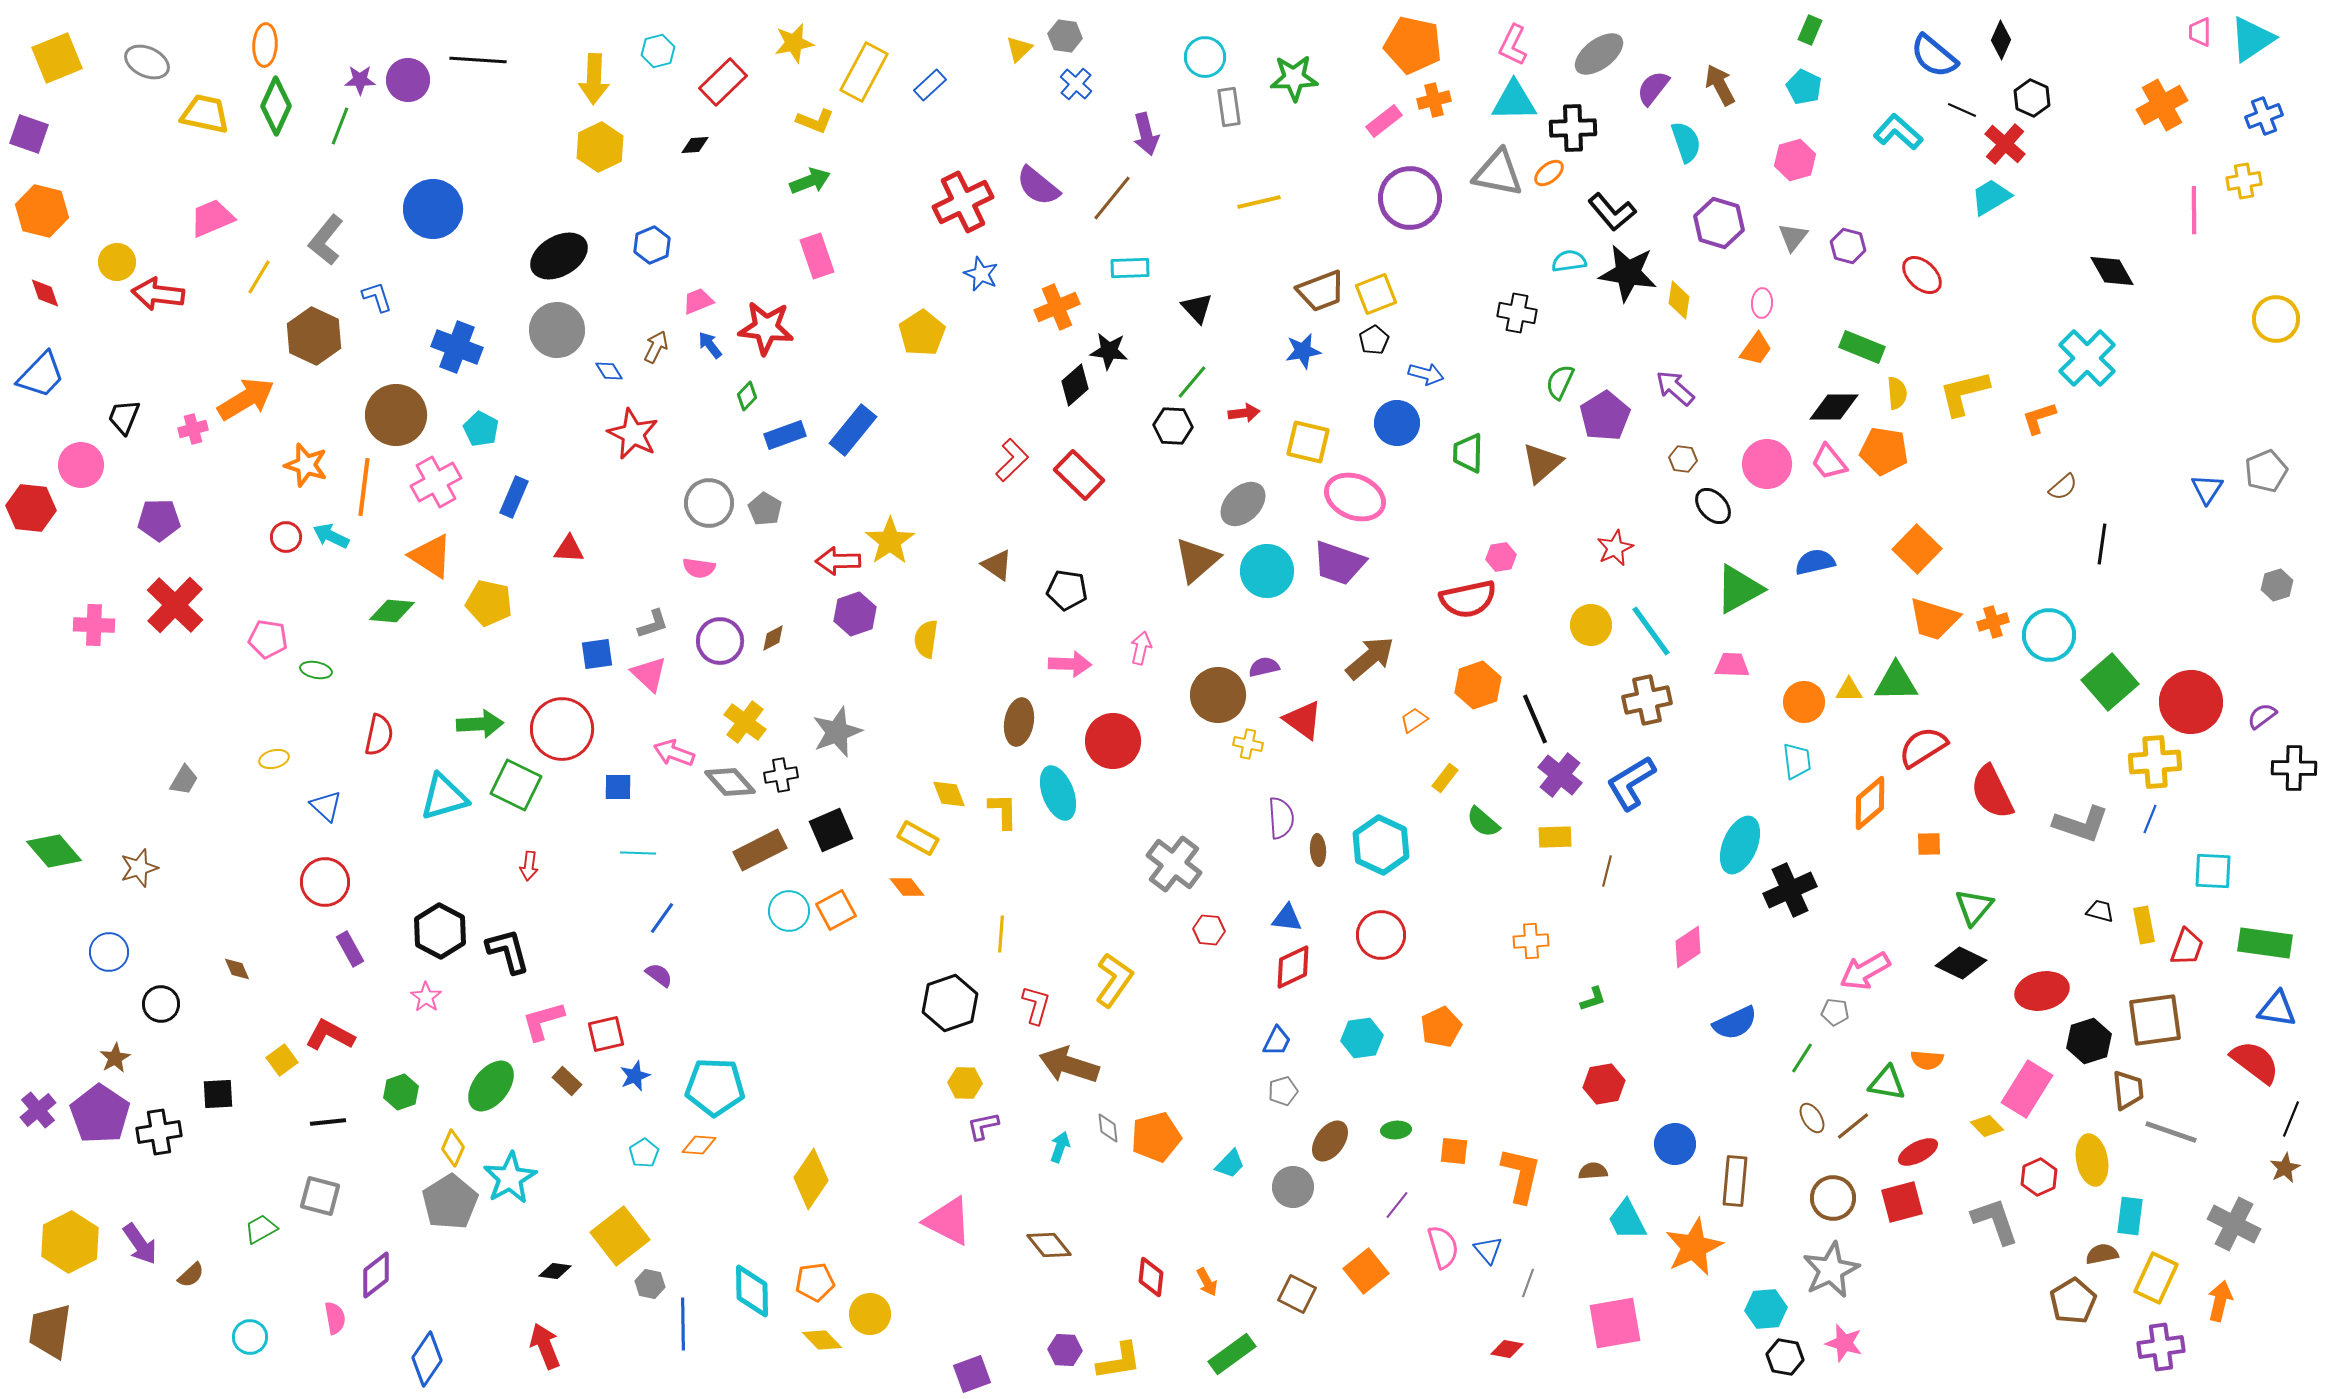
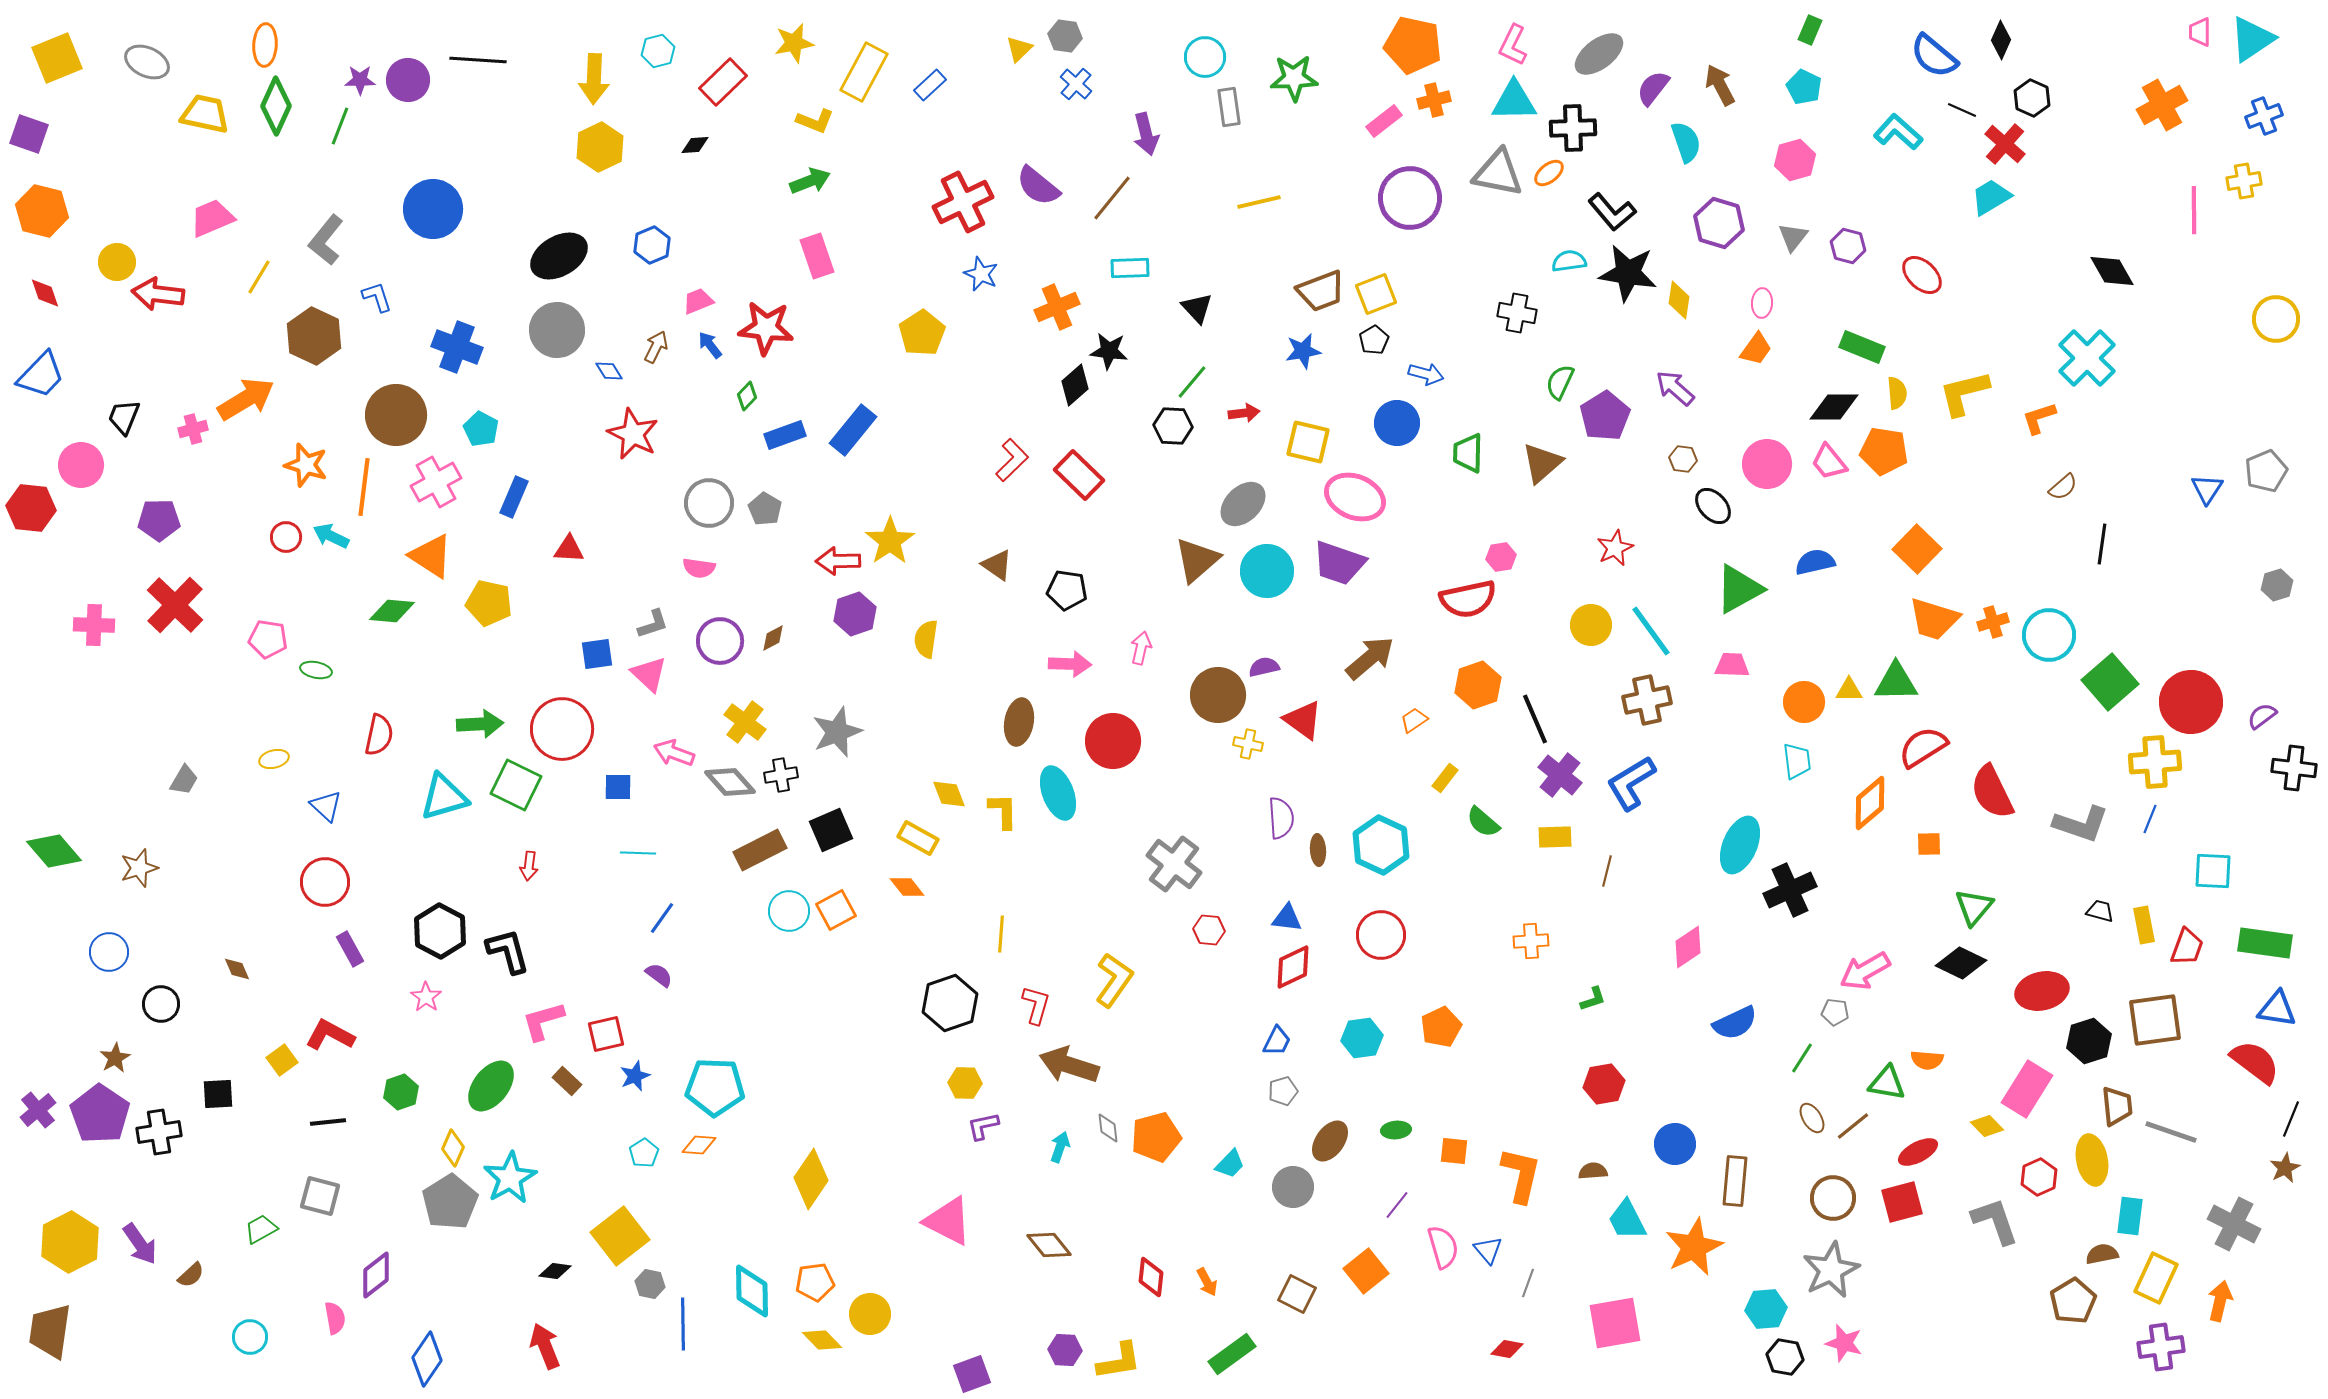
black cross at (2294, 768): rotated 6 degrees clockwise
brown trapezoid at (2128, 1090): moved 11 px left, 16 px down
